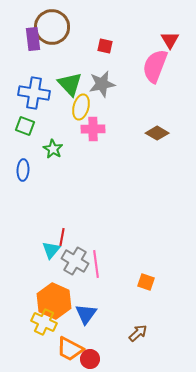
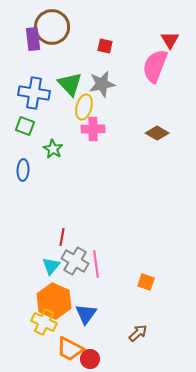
yellow ellipse: moved 3 px right
cyan triangle: moved 16 px down
